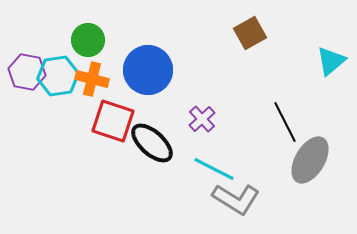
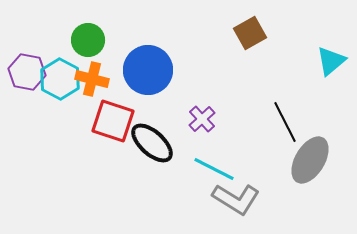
cyan hexagon: moved 2 px right, 3 px down; rotated 24 degrees counterclockwise
